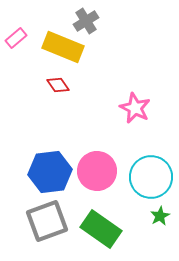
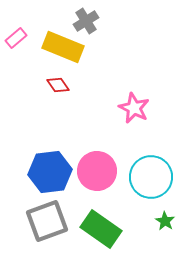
pink star: moved 1 px left
green star: moved 5 px right, 5 px down; rotated 12 degrees counterclockwise
